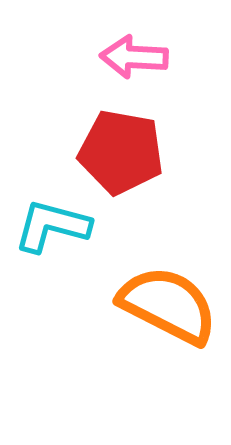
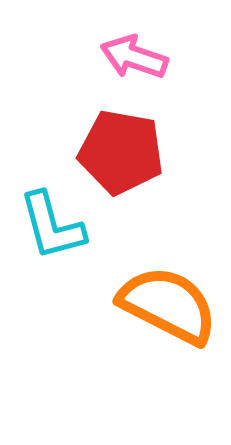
pink arrow: rotated 16 degrees clockwise
cyan L-shape: rotated 120 degrees counterclockwise
